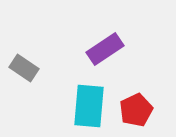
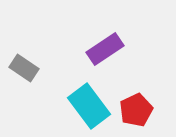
cyan rectangle: rotated 42 degrees counterclockwise
